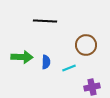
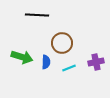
black line: moved 8 px left, 6 px up
brown circle: moved 24 px left, 2 px up
green arrow: rotated 15 degrees clockwise
purple cross: moved 4 px right, 25 px up
